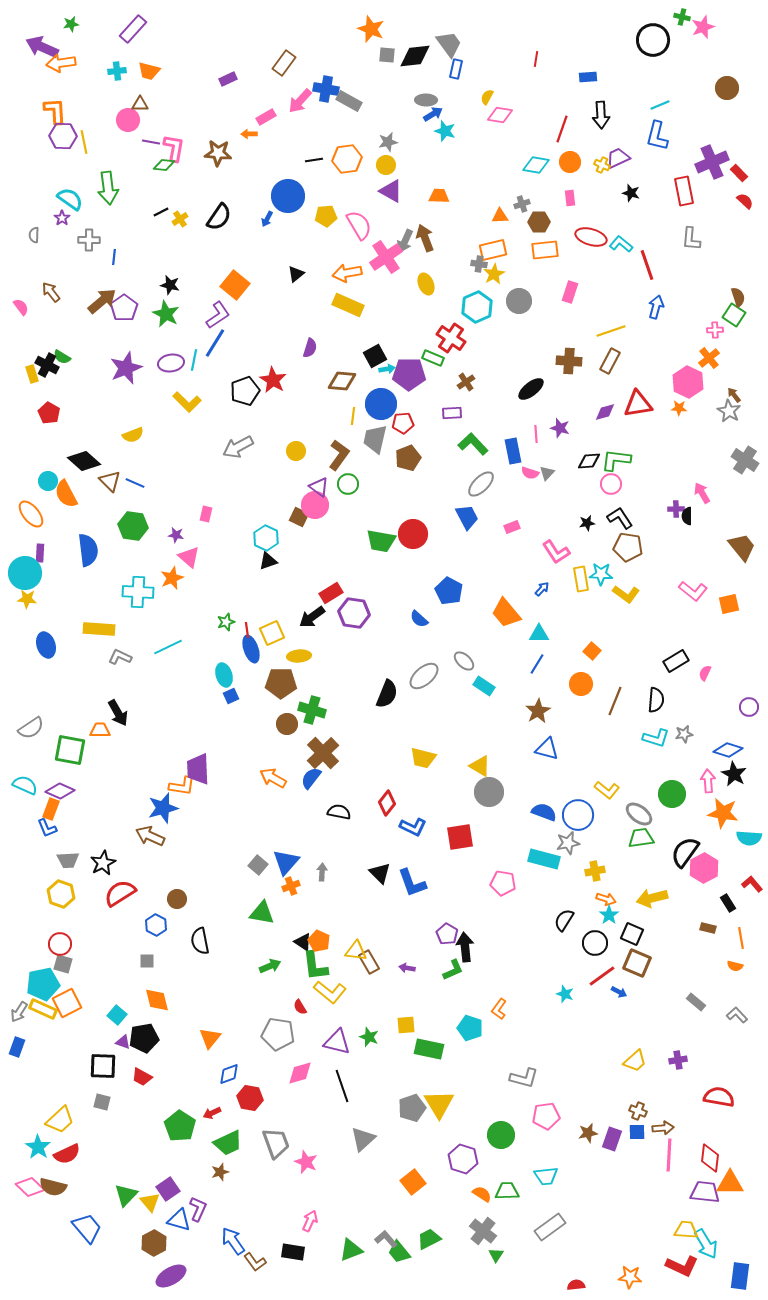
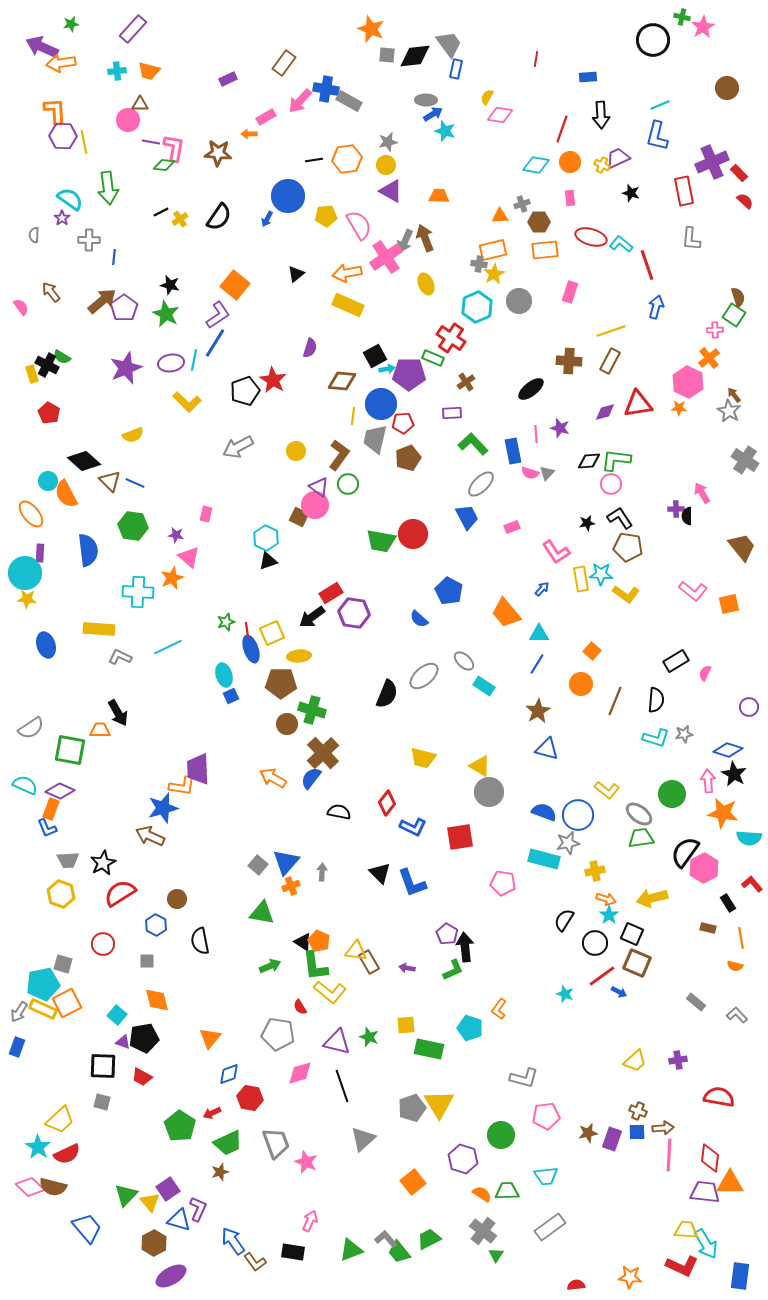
pink star at (703, 27): rotated 10 degrees counterclockwise
red circle at (60, 944): moved 43 px right
